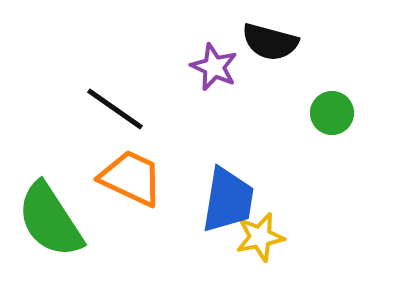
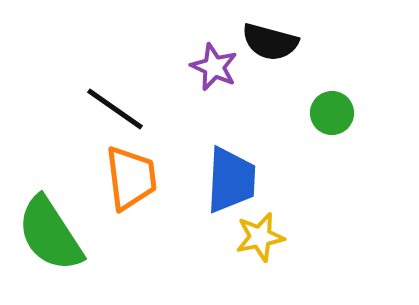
orange trapezoid: rotated 58 degrees clockwise
blue trapezoid: moved 3 px right, 20 px up; rotated 6 degrees counterclockwise
green semicircle: moved 14 px down
